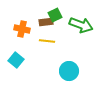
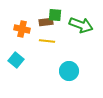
green square: rotated 32 degrees clockwise
